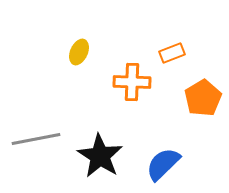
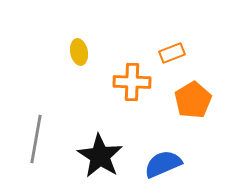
yellow ellipse: rotated 35 degrees counterclockwise
orange pentagon: moved 10 px left, 2 px down
gray line: rotated 69 degrees counterclockwise
blue semicircle: rotated 21 degrees clockwise
